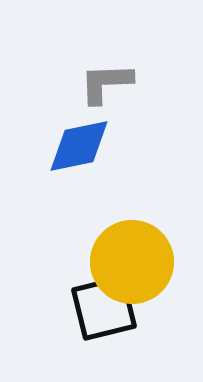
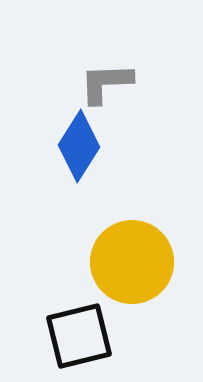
blue diamond: rotated 46 degrees counterclockwise
black square: moved 25 px left, 28 px down
